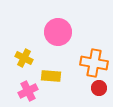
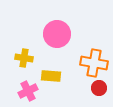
pink circle: moved 1 px left, 2 px down
yellow cross: rotated 18 degrees counterclockwise
